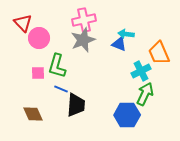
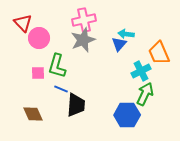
blue triangle: rotated 49 degrees clockwise
